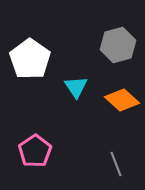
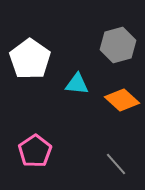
cyan triangle: moved 1 px right, 3 px up; rotated 50 degrees counterclockwise
gray line: rotated 20 degrees counterclockwise
